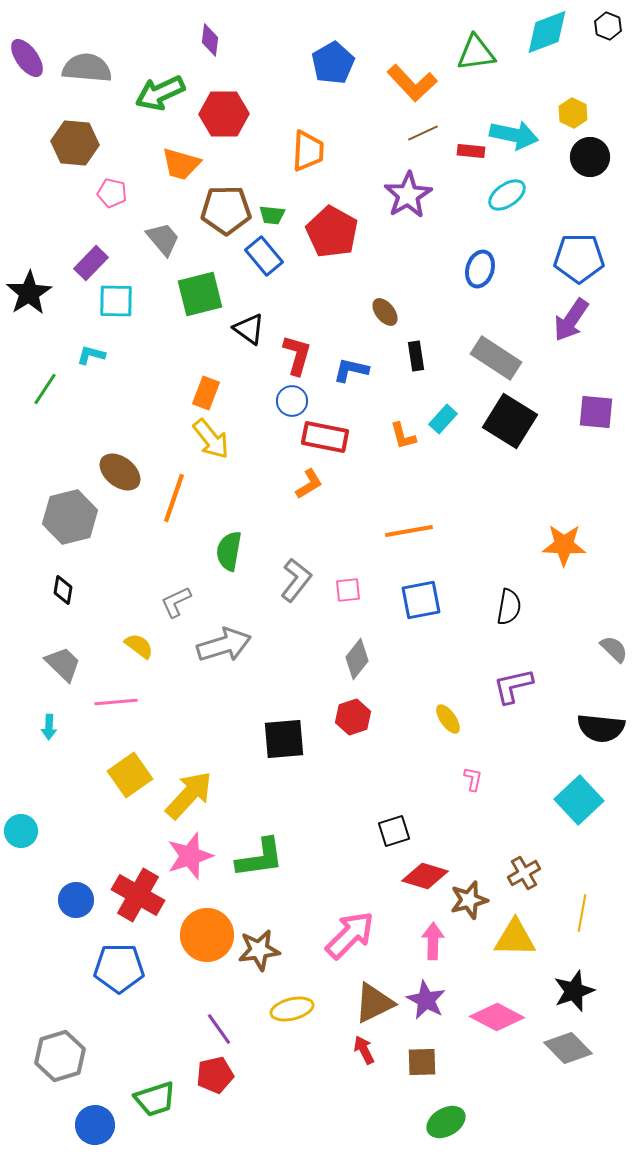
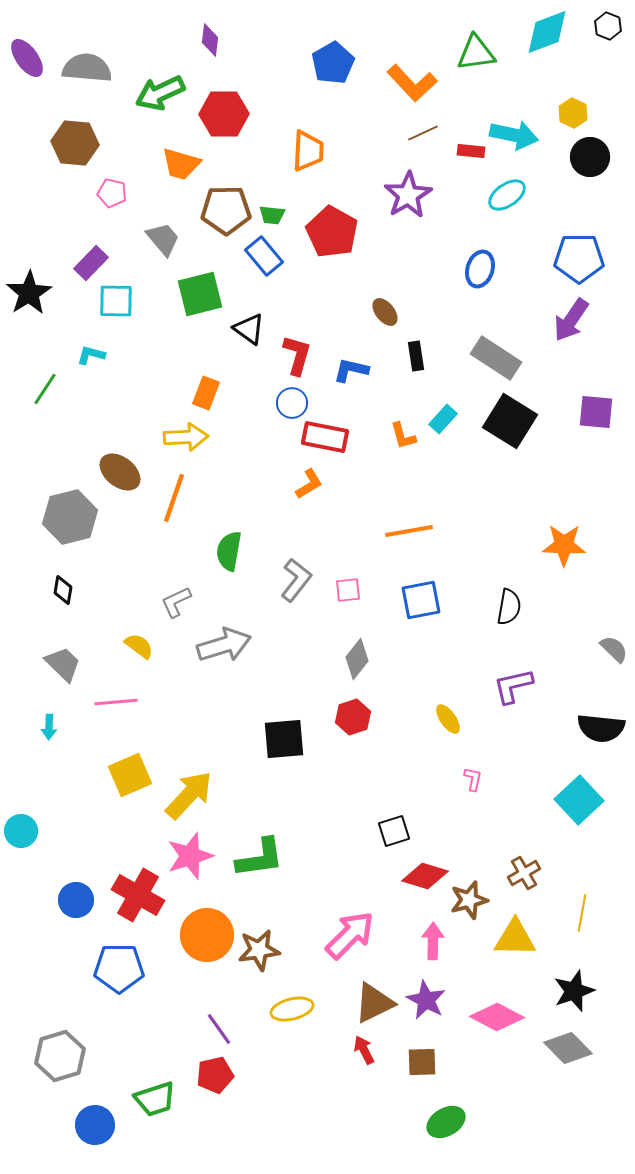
blue circle at (292, 401): moved 2 px down
yellow arrow at (211, 439): moved 25 px left, 2 px up; rotated 54 degrees counterclockwise
yellow square at (130, 775): rotated 12 degrees clockwise
